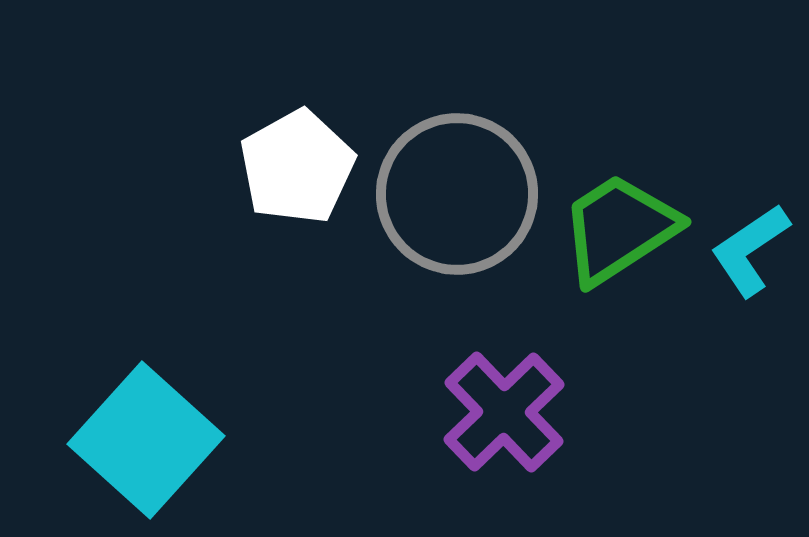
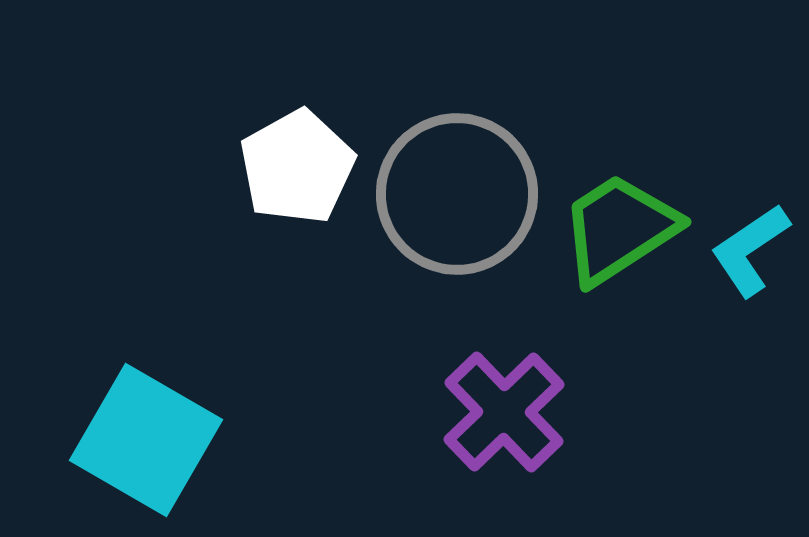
cyan square: rotated 12 degrees counterclockwise
